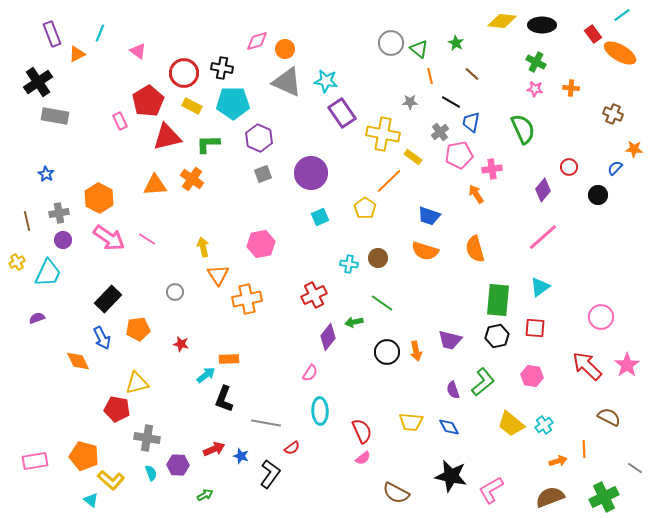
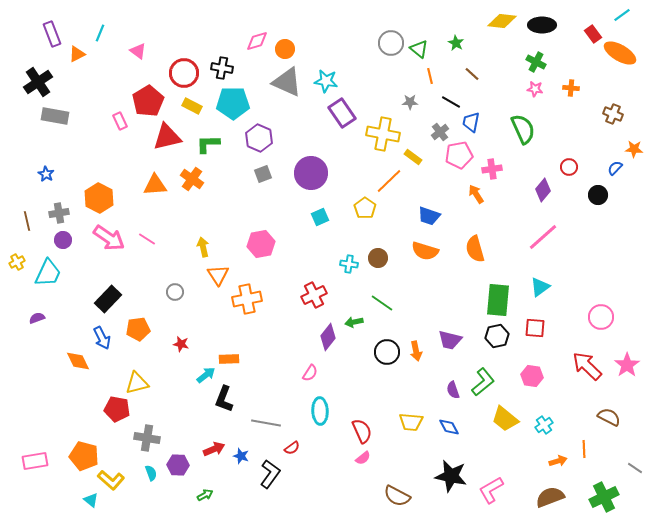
yellow trapezoid at (511, 424): moved 6 px left, 5 px up
brown semicircle at (396, 493): moved 1 px right, 3 px down
